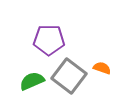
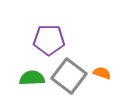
orange semicircle: moved 5 px down
green semicircle: moved 3 px up; rotated 20 degrees clockwise
